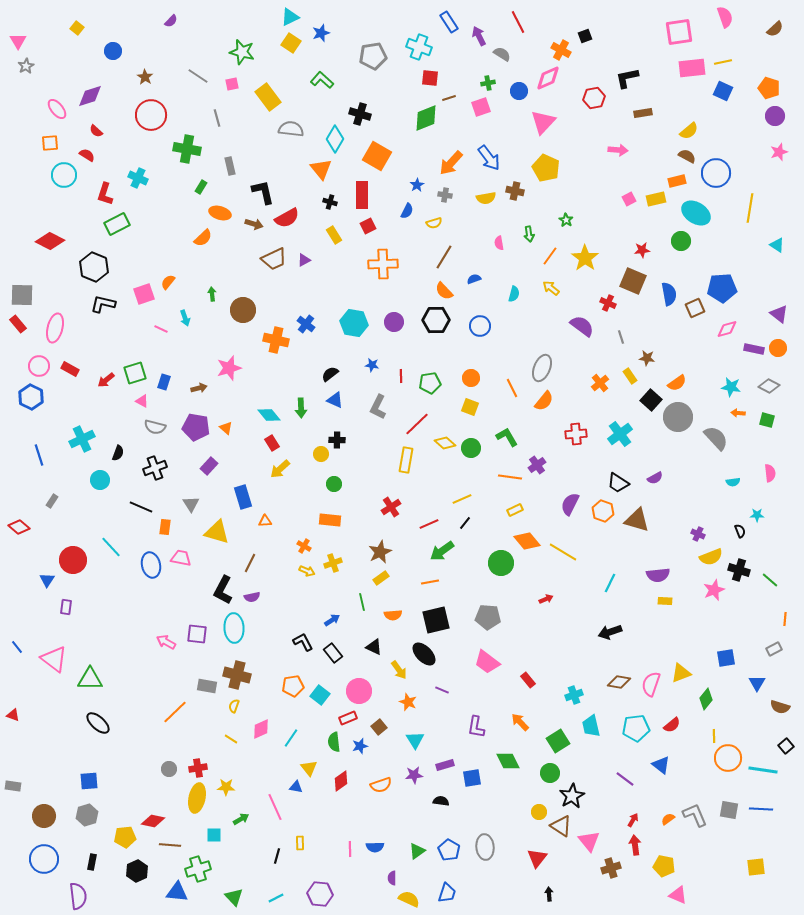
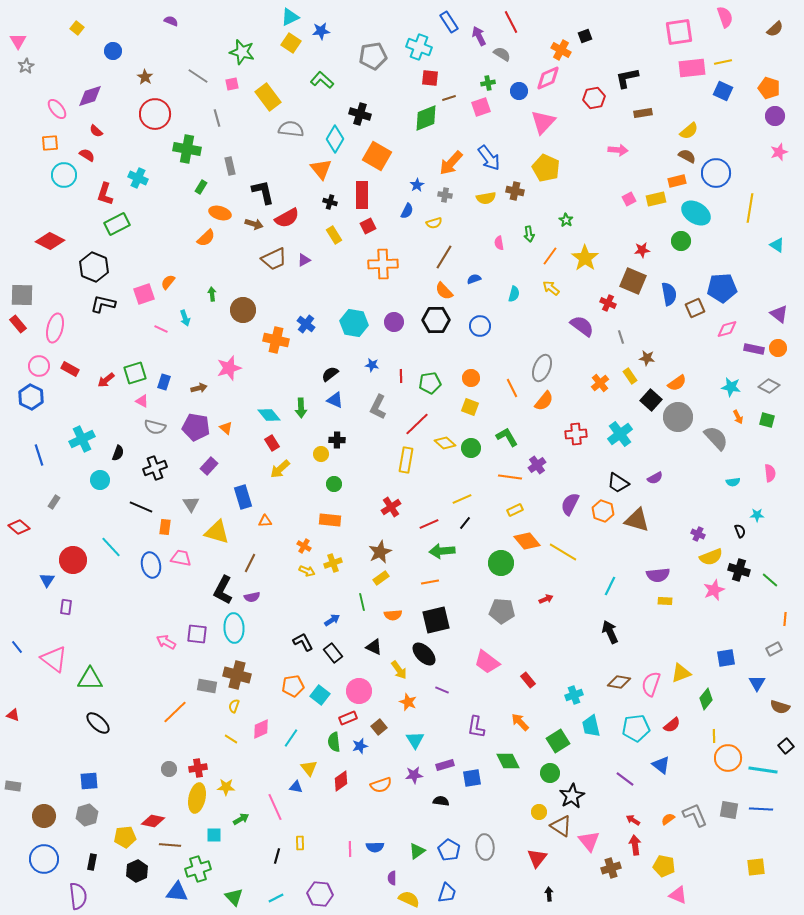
purple semicircle at (171, 21): rotated 112 degrees counterclockwise
red line at (518, 22): moved 7 px left
blue star at (321, 33): moved 2 px up; rotated 12 degrees clockwise
red circle at (151, 115): moved 4 px right, 1 px up
orange semicircle at (203, 238): moved 3 px right
orange arrow at (738, 413): moved 4 px down; rotated 120 degrees counterclockwise
gray rectangle at (52, 501): moved 2 px right, 1 px down
green arrow at (442, 551): rotated 30 degrees clockwise
cyan line at (610, 583): moved 3 px down
gray pentagon at (488, 617): moved 14 px right, 6 px up
black arrow at (610, 632): rotated 85 degrees clockwise
red arrow at (633, 820): rotated 88 degrees counterclockwise
